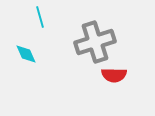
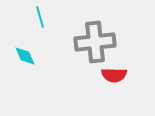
gray cross: rotated 12 degrees clockwise
cyan diamond: moved 1 px left, 2 px down
